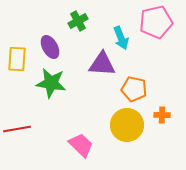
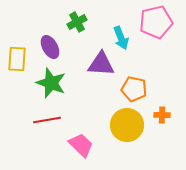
green cross: moved 1 px left, 1 px down
purple triangle: moved 1 px left
green star: rotated 12 degrees clockwise
red line: moved 30 px right, 9 px up
